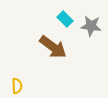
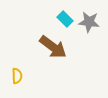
gray star: moved 2 px left, 4 px up
yellow semicircle: moved 10 px up
